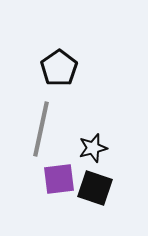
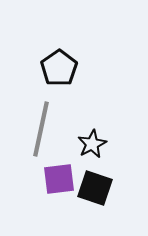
black star: moved 1 px left, 4 px up; rotated 12 degrees counterclockwise
